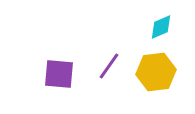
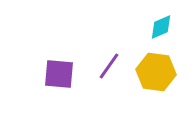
yellow hexagon: rotated 15 degrees clockwise
